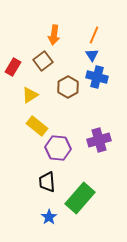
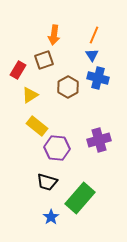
brown square: moved 1 px right, 1 px up; rotated 18 degrees clockwise
red rectangle: moved 5 px right, 3 px down
blue cross: moved 1 px right, 1 px down
purple hexagon: moved 1 px left
black trapezoid: rotated 70 degrees counterclockwise
blue star: moved 2 px right
